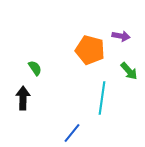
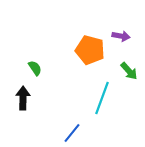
cyan line: rotated 12 degrees clockwise
